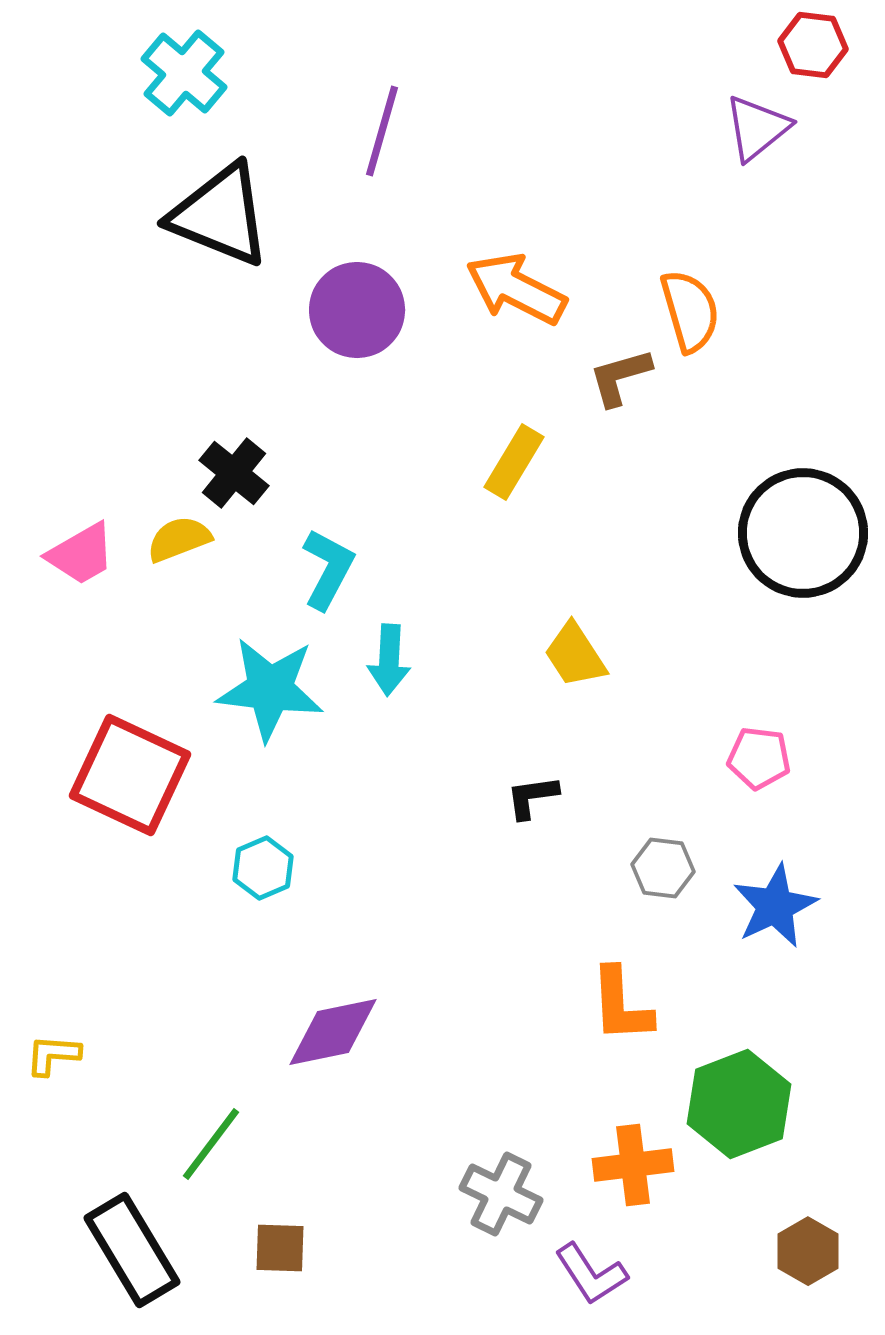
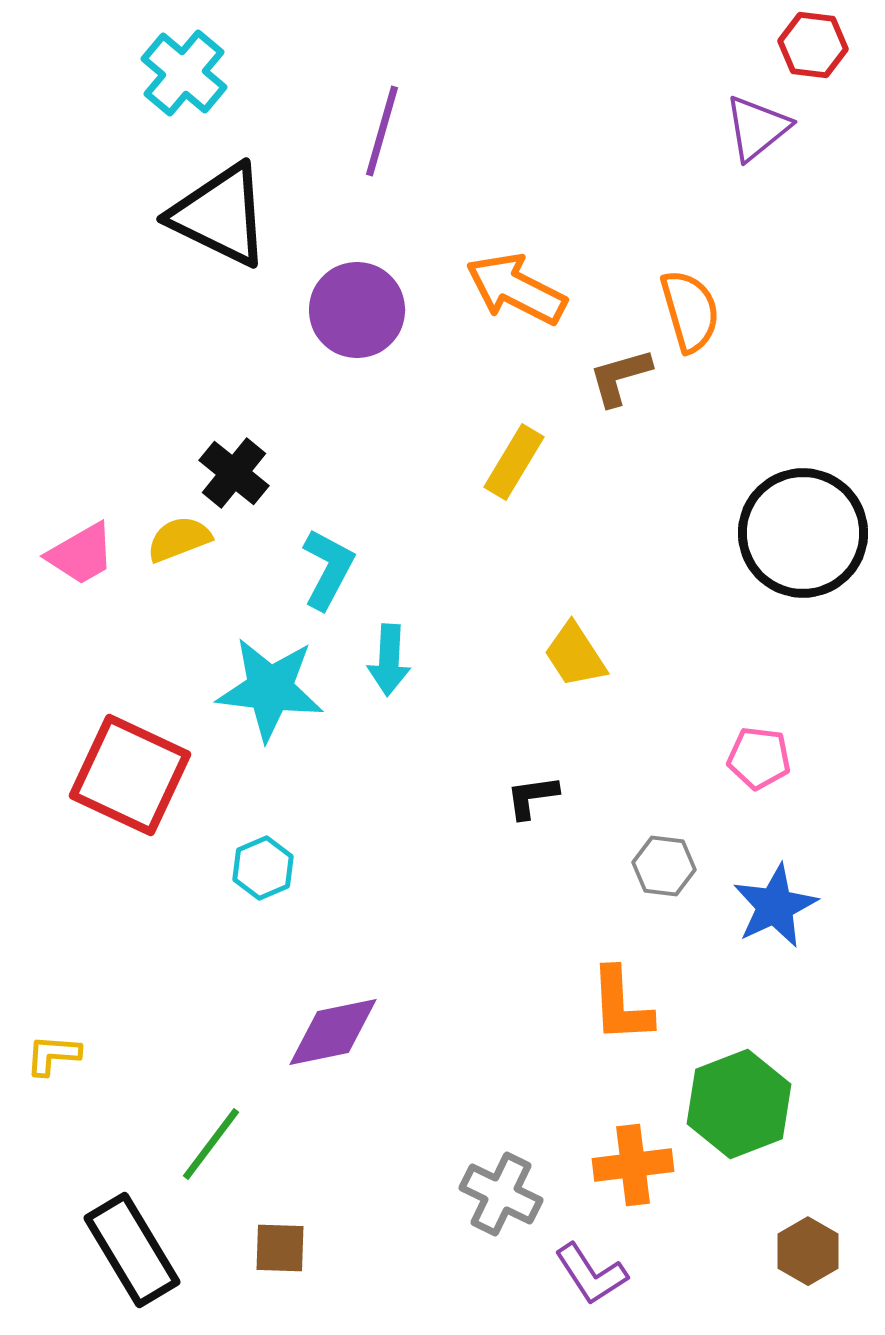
black triangle: rotated 4 degrees clockwise
gray hexagon: moved 1 px right, 2 px up
